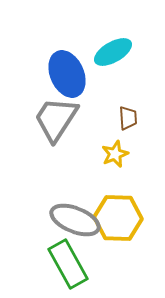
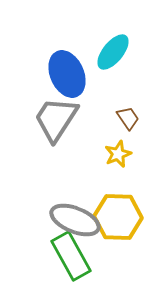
cyan ellipse: rotated 21 degrees counterclockwise
brown trapezoid: rotated 30 degrees counterclockwise
yellow star: moved 3 px right
yellow hexagon: moved 1 px up
green rectangle: moved 3 px right, 8 px up
